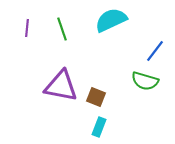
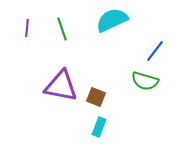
cyan semicircle: moved 1 px right
